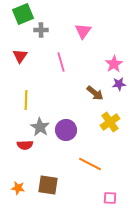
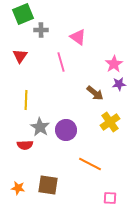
pink triangle: moved 5 px left, 6 px down; rotated 30 degrees counterclockwise
